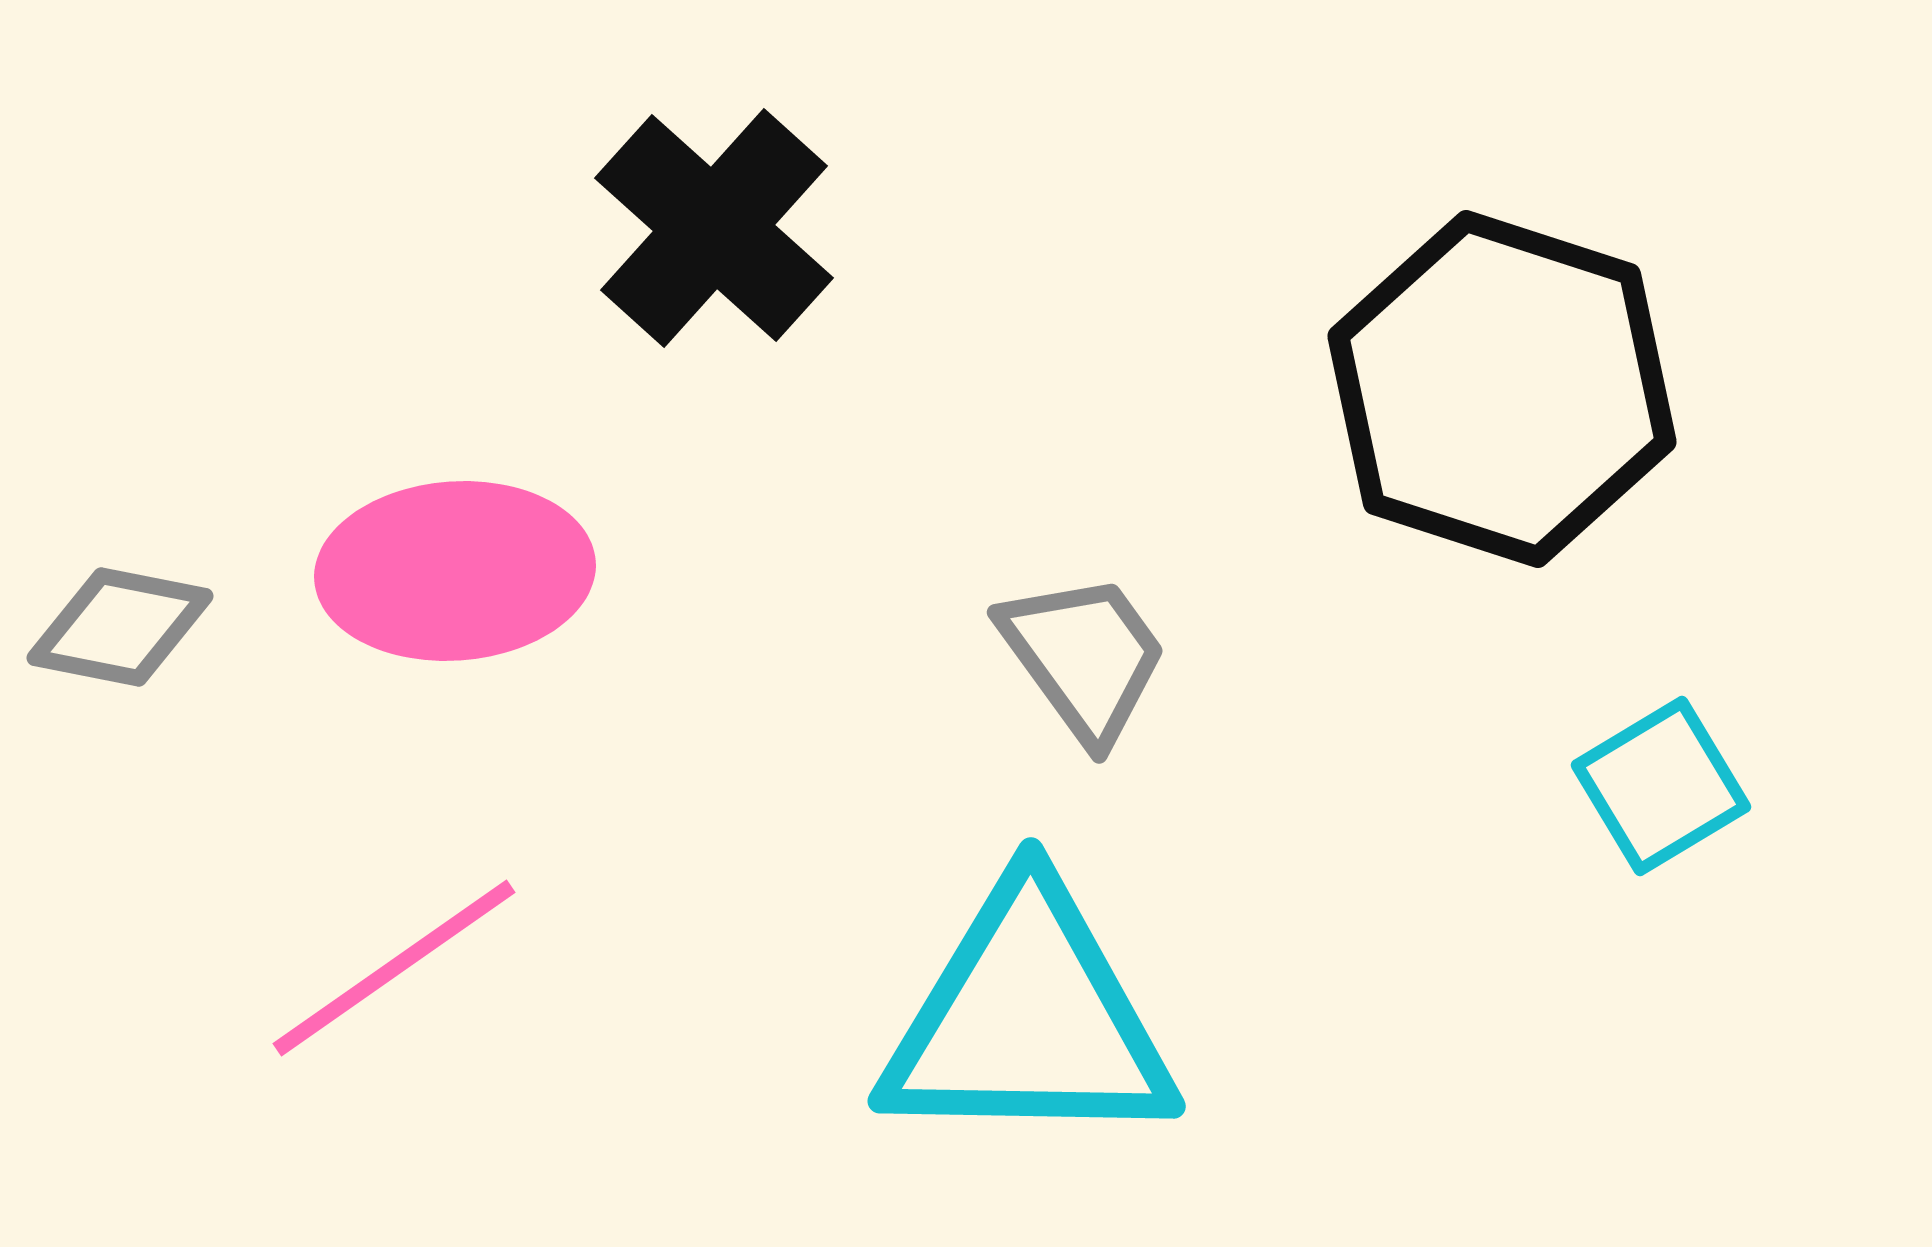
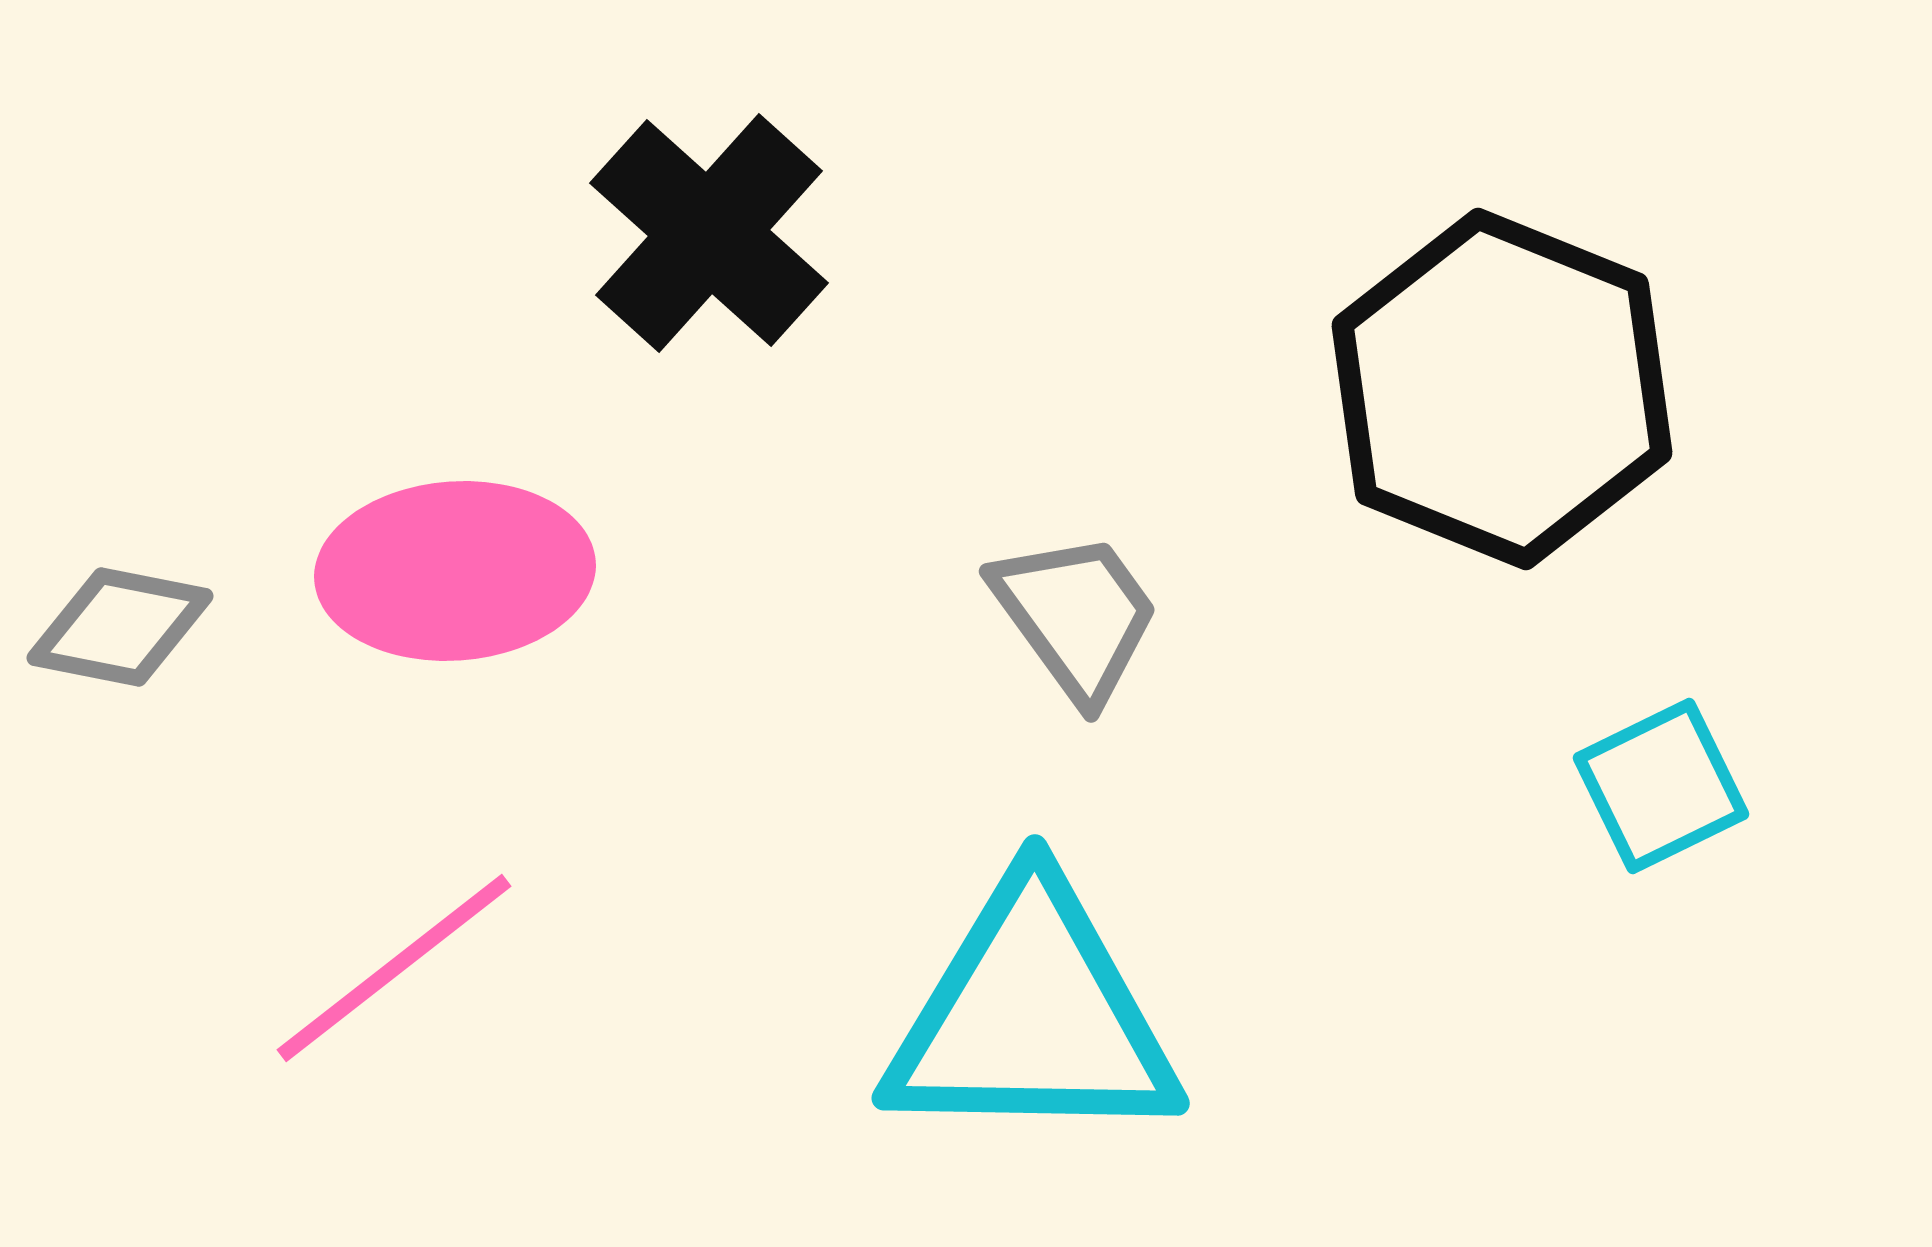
black cross: moved 5 px left, 5 px down
black hexagon: rotated 4 degrees clockwise
gray trapezoid: moved 8 px left, 41 px up
cyan square: rotated 5 degrees clockwise
pink line: rotated 3 degrees counterclockwise
cyan triangle: moved 4 px right, 3 px up
